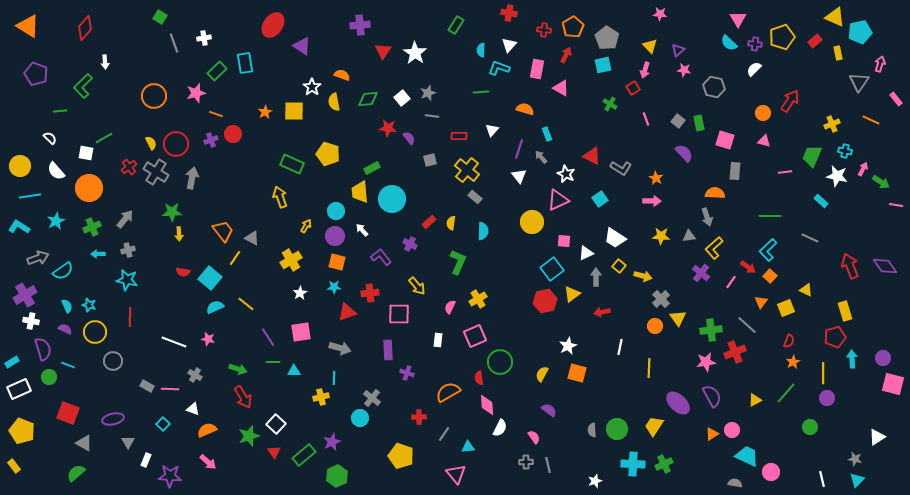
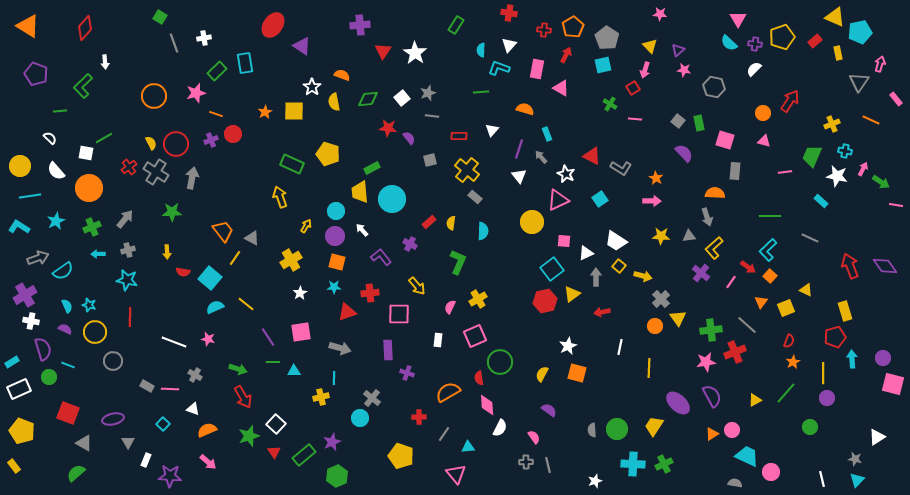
pink line at (646, 119): moved 11 px left; rotated 64 degrees counterclockwise
yellow arrow at (179, 234): moved 12 px left, 18 px down
white trapezoid at (615, 238): moved 1 px right, 3 px down
